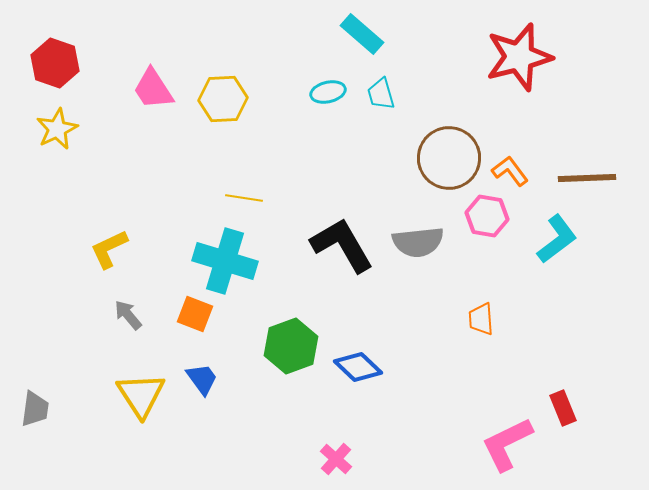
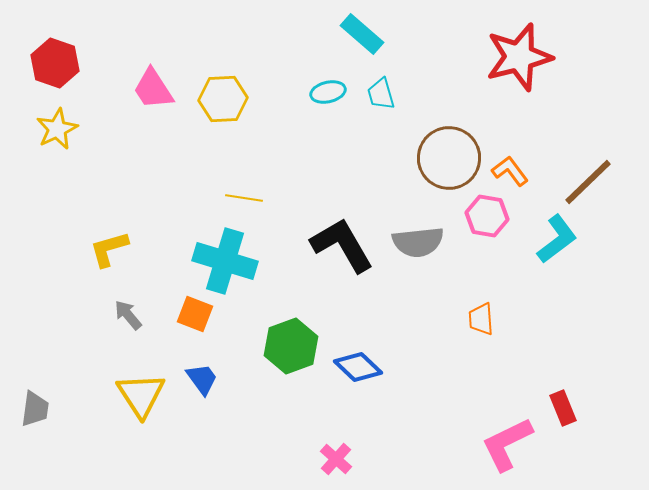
brown line: moved 1 px right, 4 px down; rotated 42 degrees counterclockwise
yellow L-shape: rotated 9 degrees clockwise
